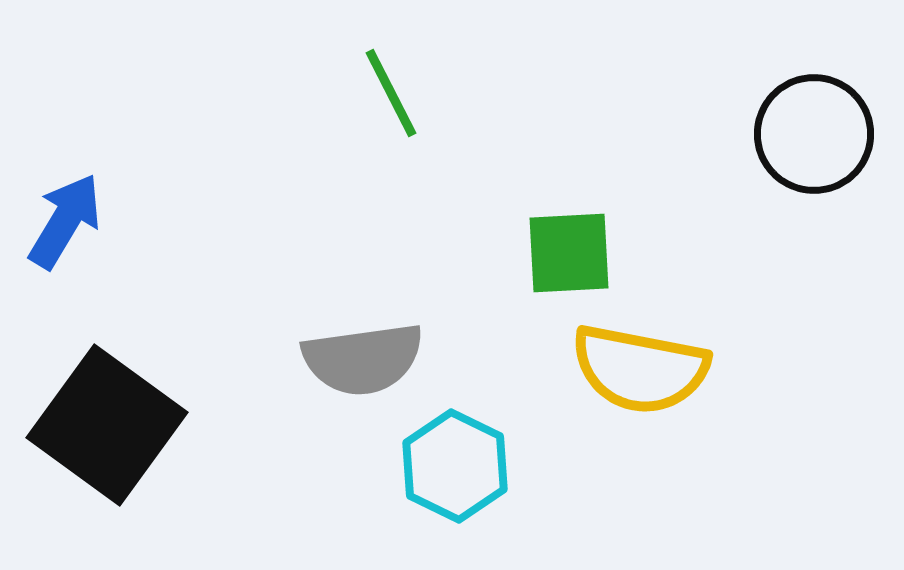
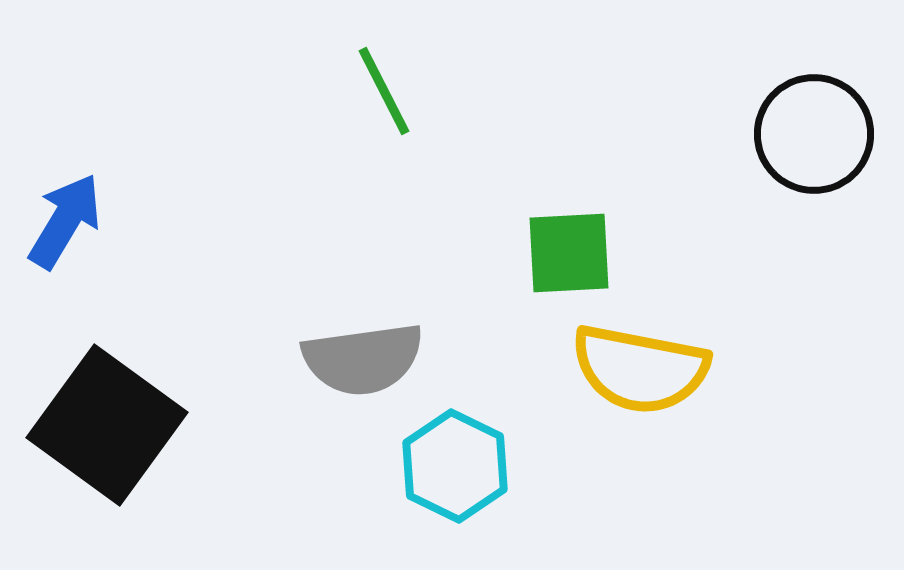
green line: moved 7 px left, 2 px up
